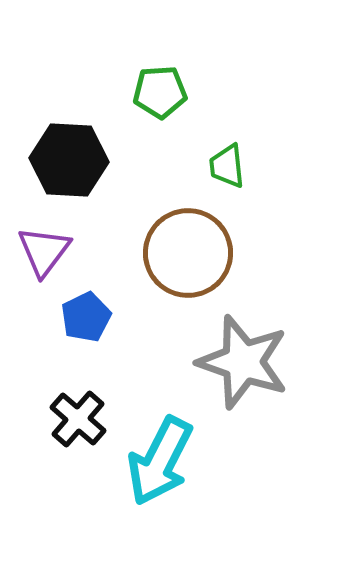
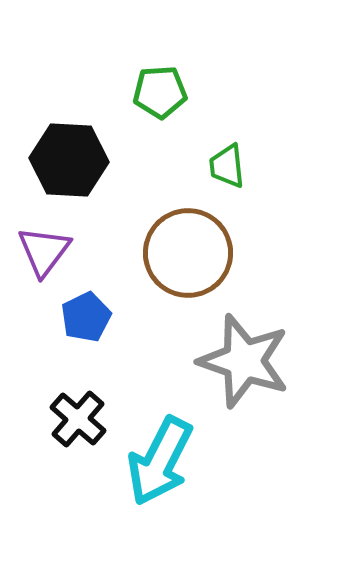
gray star: moved 1 px right, 1 px up
